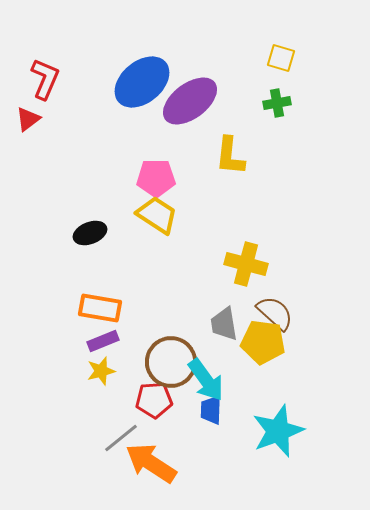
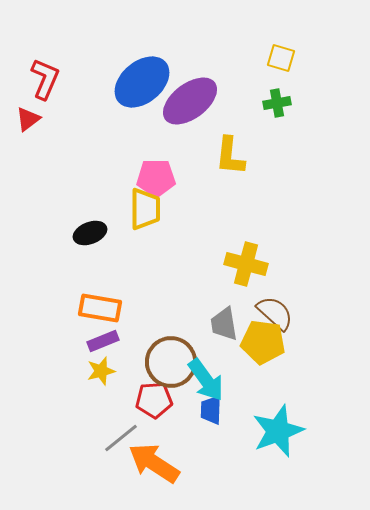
yellow trapezoid: moved 12 px left, 6 px up; rotated 57 degrees clockwise
orange arrow: moved 3 px right
